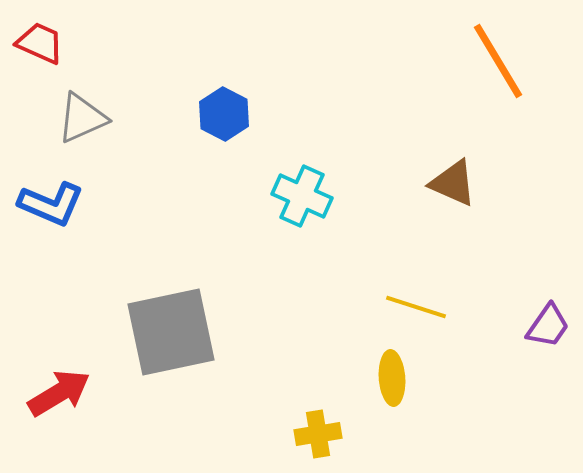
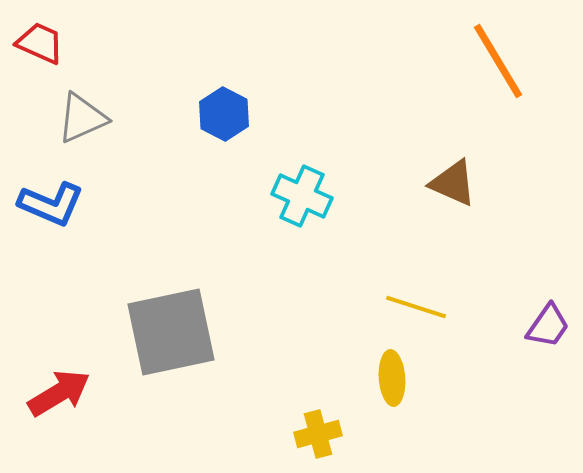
yellow cross: rotated 6 degrees counterclockwise
